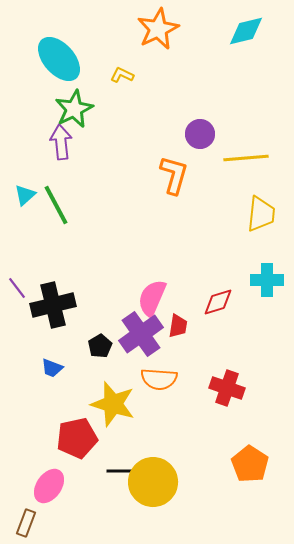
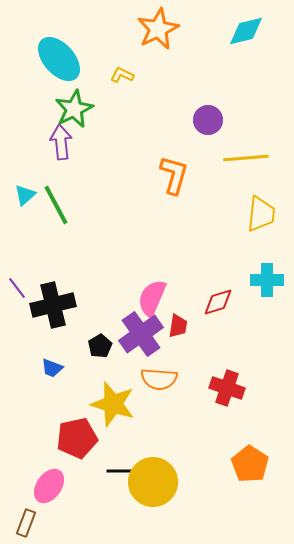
purple circle: moved 8 px right, 14 px up
